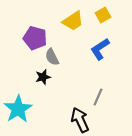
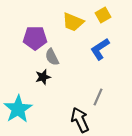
yellow trapezoid: moved 1 px down; rotated 55 degrees clockwise
purple pentagon: rotated 15 degrees counterclockwise
